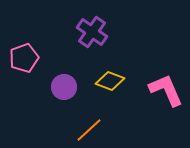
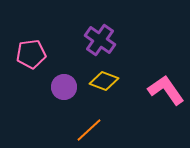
purple cross: moved 8 px right, 8 px down
pink pentagon: moved 7 px right, 4 px up; rotated 12 degrees clockwise
yellow diamond: moved 6 px left
pink L-shape: rotated 12 degrees counterclockwise
